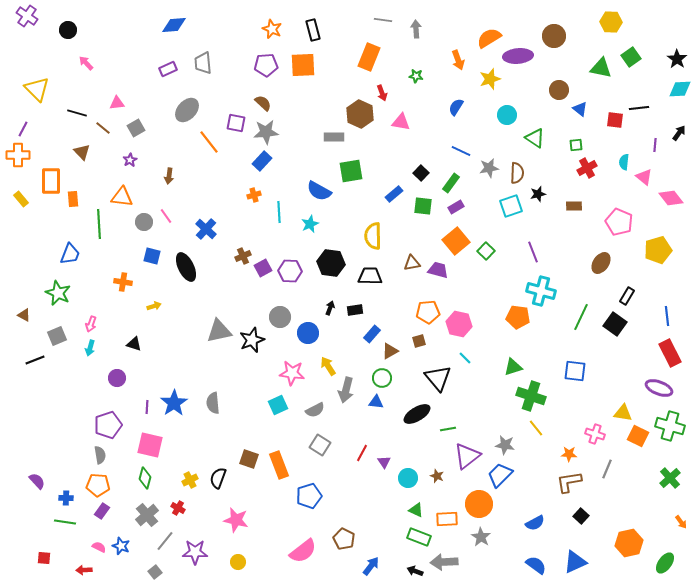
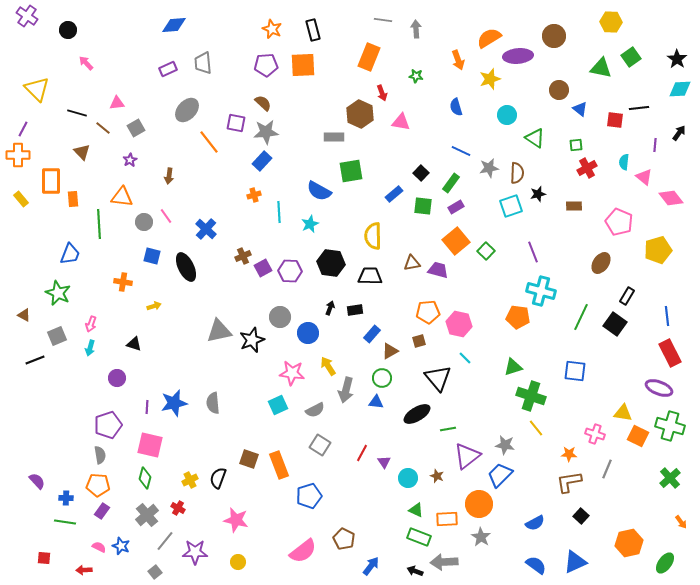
blue semicircle at (456, 107): rotated 48 degrees counterclockwise
blue star at (174, 403): rotated 20 degrees clockwise
